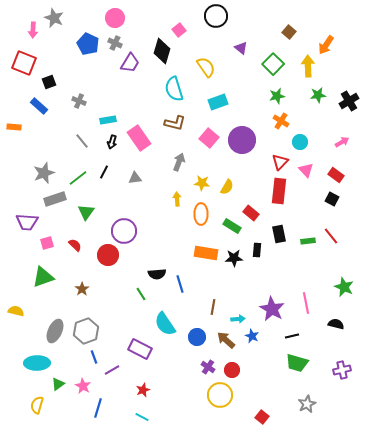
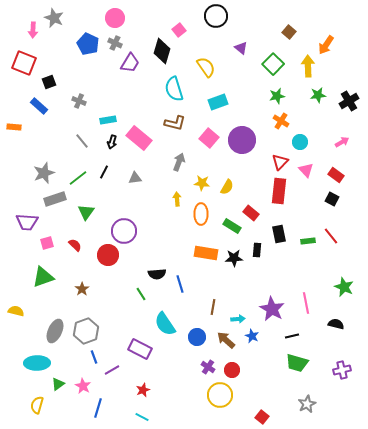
pink rectangle at (139, 138): rotated 15 degrees counterclockwise
